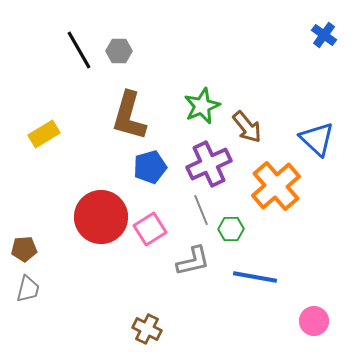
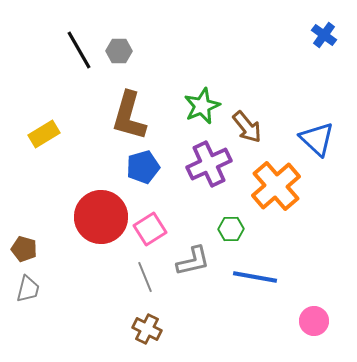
blue pentagon: moved 7 px left
gray line: moved 56 px left, 67 px down
brown pentagon: rotated 20 degrees clockwise
